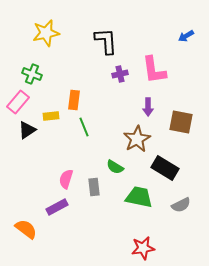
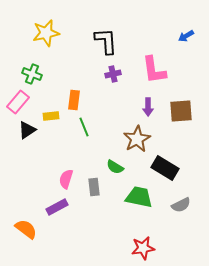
purple cross: moved 7 px left
brown square: moved 11 px up; rotated 15 degrees counterclockwise
